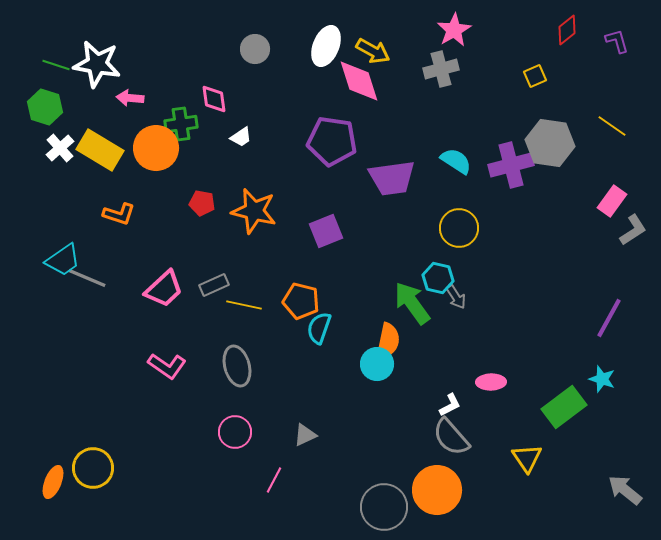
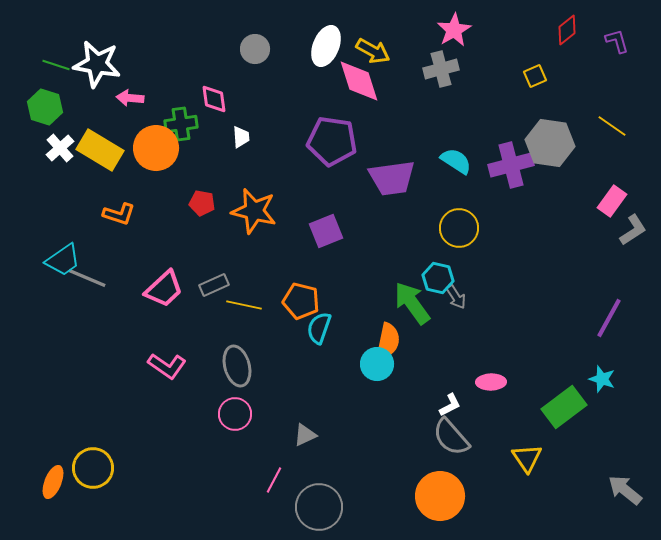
white trapezoid at (241, 137): rotated 60 degrees counterclockwise
pink circle at (235, 432): moved 18 px up
orange circle at (437, 490): moved 3 px right, 6 px down
gray circle at (384, 507): moved 65 px left
